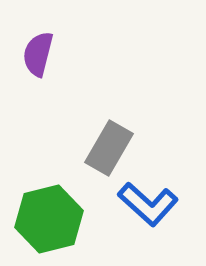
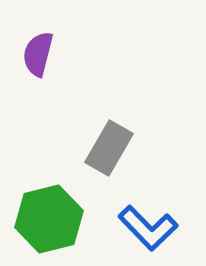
blue L-shape: moved 24 px down; rotated 4 degrees clockwise
